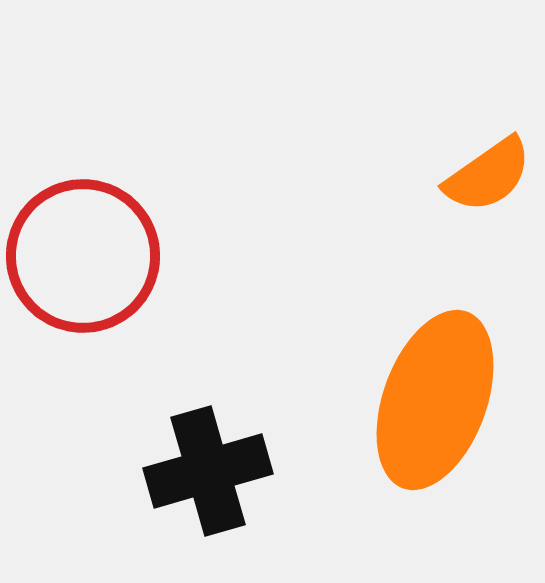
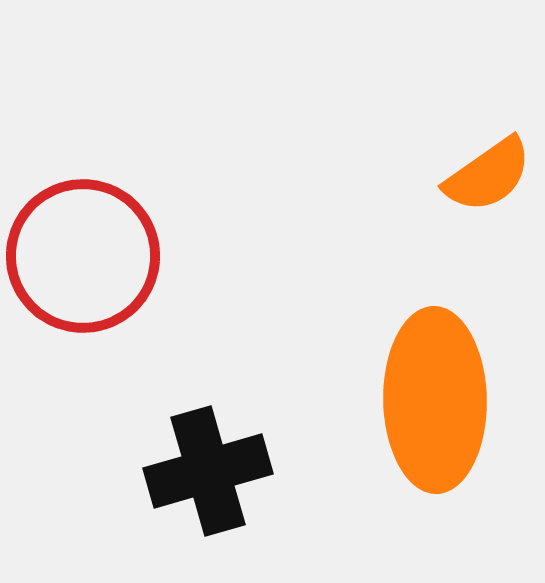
orange ellipse: rotated 21 degrees counterclockwise
